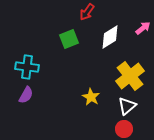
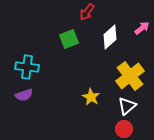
pink arrow: moved 1 px left
white diamond: rotated 10 degrees counterclockwise
purple semicircle: moved 2 px left; rotated 42 degrees clockwise
